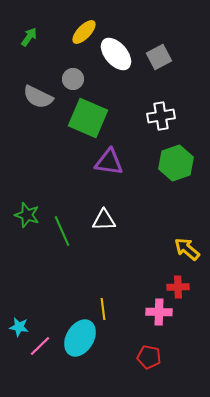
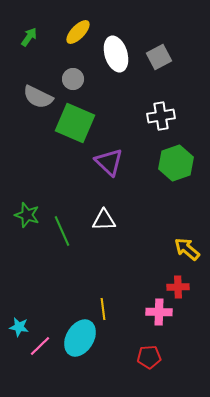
yellow ellipse: moved 6 px left
white ellipse: rotated 24 degrees clockwise
green square: moved 13 px left, 5 px down
purple triangle: rotated 36 degrees clockwise
red pentagon: rotated 15 degrees counterclockwise
